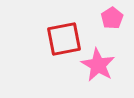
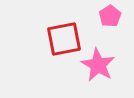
pink pentagon: moved 2 px left, 2 px up
